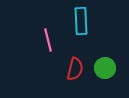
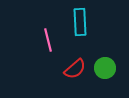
cyan rectangle: moved 1 px left, 1 px down
red semicircle: rotated 35 degrees clockwise
